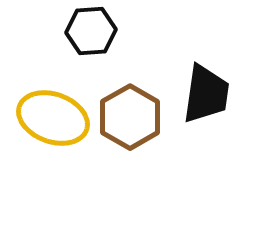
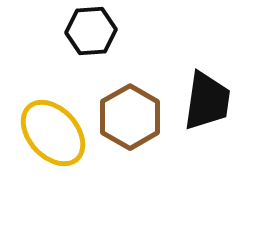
black trapezoid: moved 1 px right, 7 px down
yellow ellipse: moved 15 px down; rotated 28 degrees clockwise
